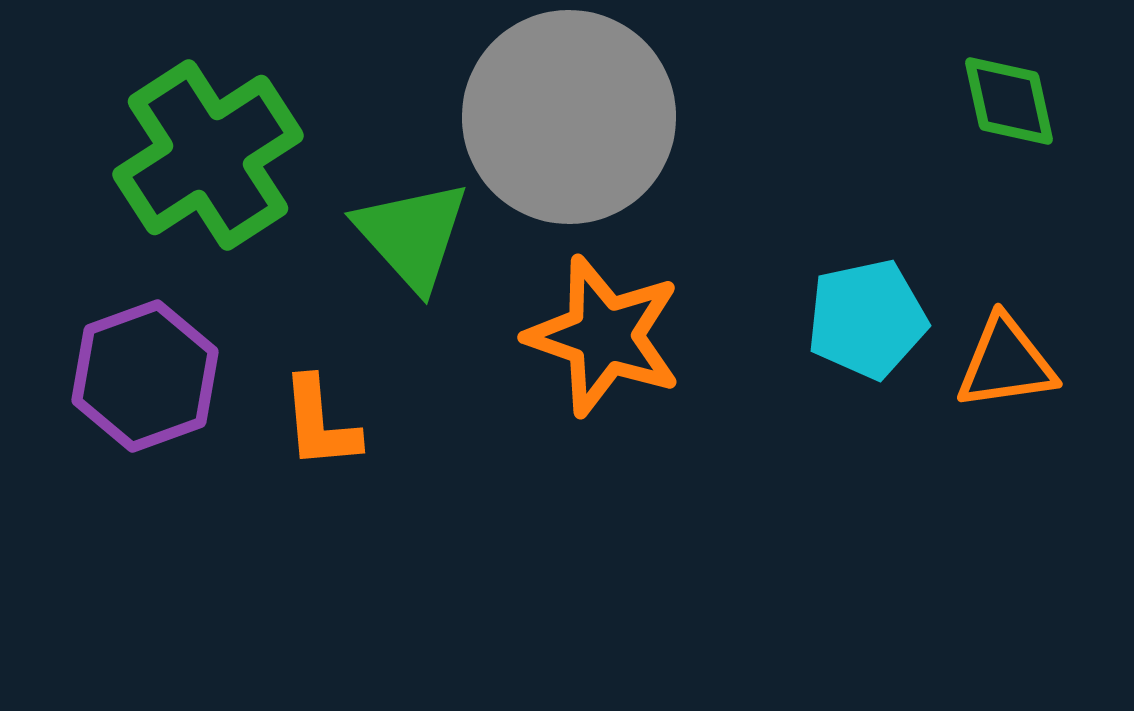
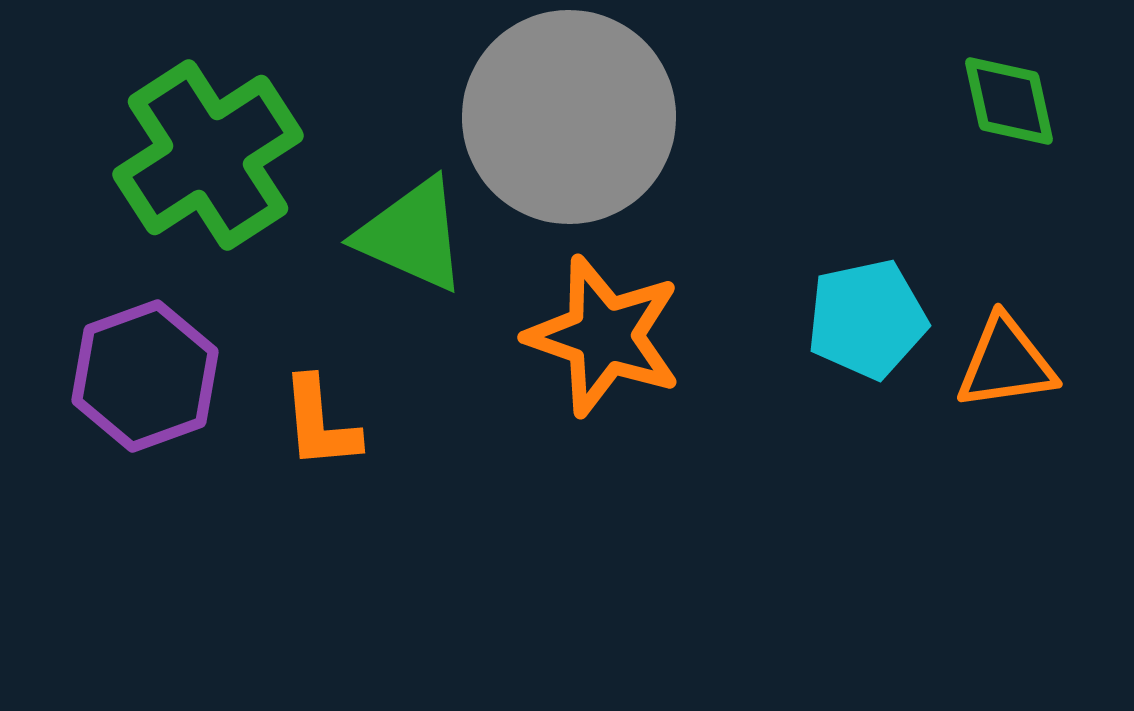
green triangle: rotated 24 degrees counterclockwise
